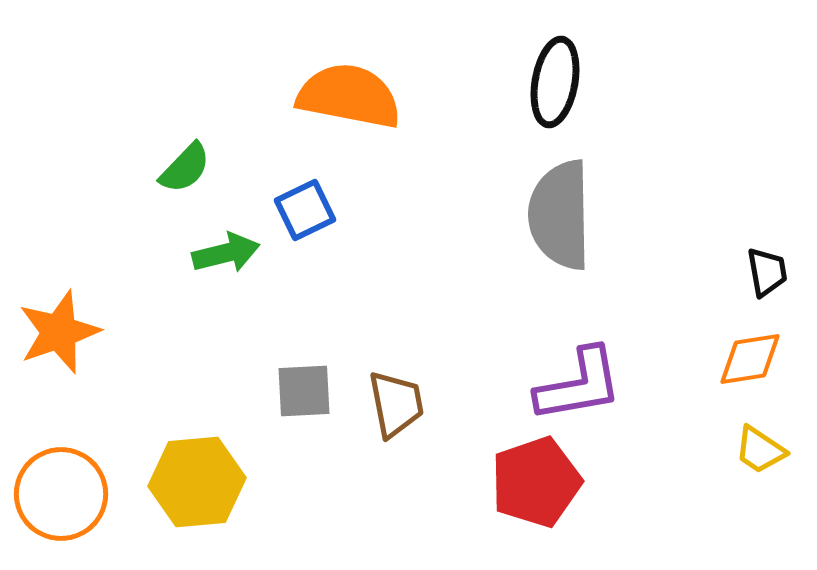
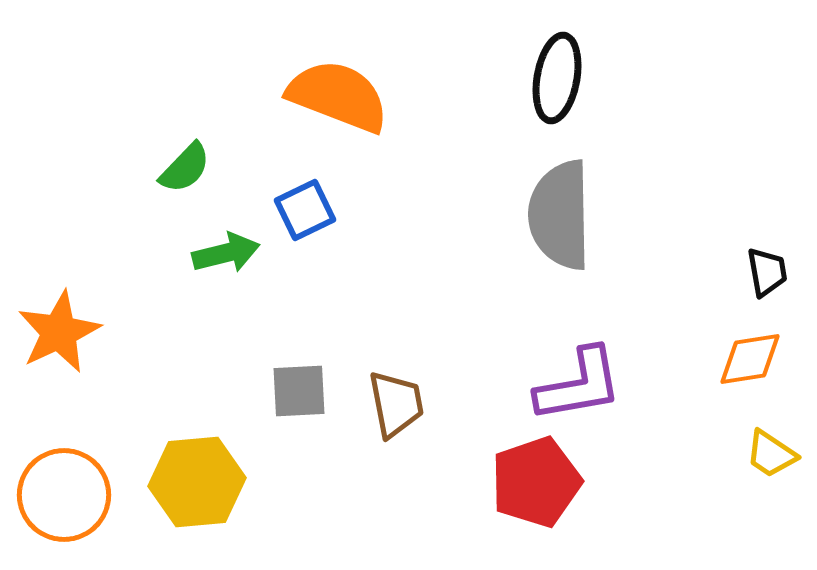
black ellipse: moved 2 px right, 4 px up
orange semicircle: moved 11 px left; rotated 10 degrees clockwise
orange star: rotated 6 degrees counterclockwise
gray square: moved 5 px left
yellow trapezoid: moved 11 px right, 4 px down
orange circle: moved 3 px right, 1 px down
